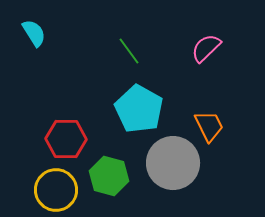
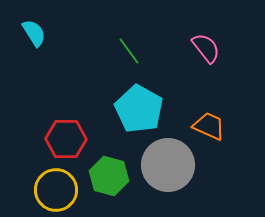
pink semicircle: rotated 96 degrees clockwise
orange trapezoid: rotated 40 degrees counterclockwise
gray circle: moved 5 px left, 2 px down
